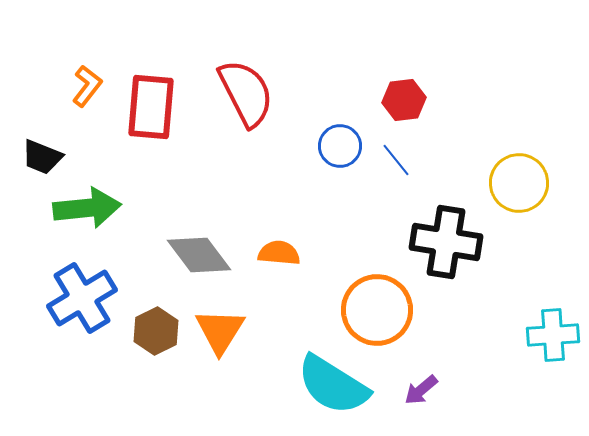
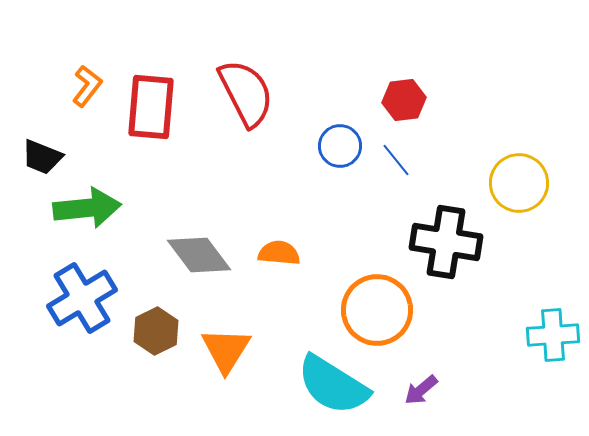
orange triangle: moved 6 px right, 19 px down
